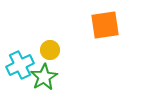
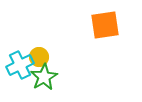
yellow circle: moved 11 px left, 7 px down
